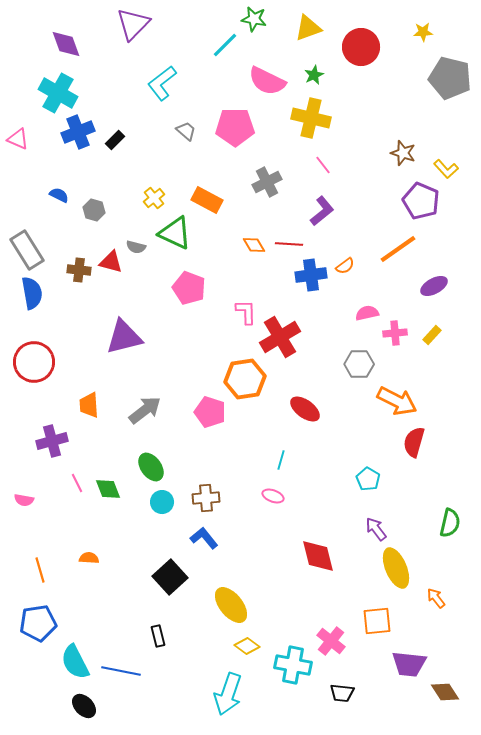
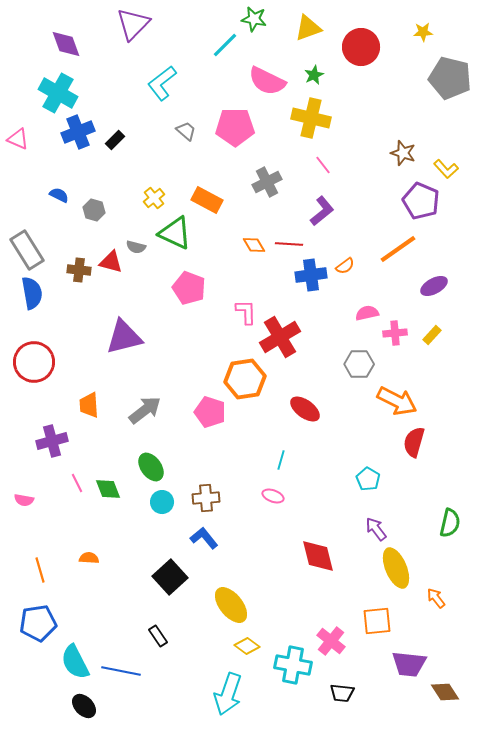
black rectangle at (158, 636): rotated 20 degrees counterclockwise
